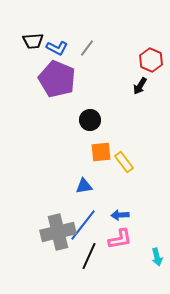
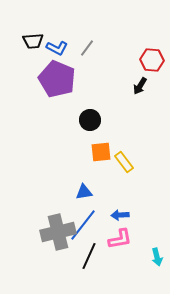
red hexagon: moved 1 px right; rotated 20 degrees counterclockwise
blue triangle: moved 6 px down
